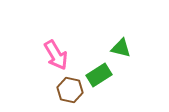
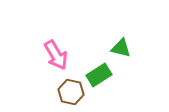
brown hexagon: moved 1 px right, 2 px down
